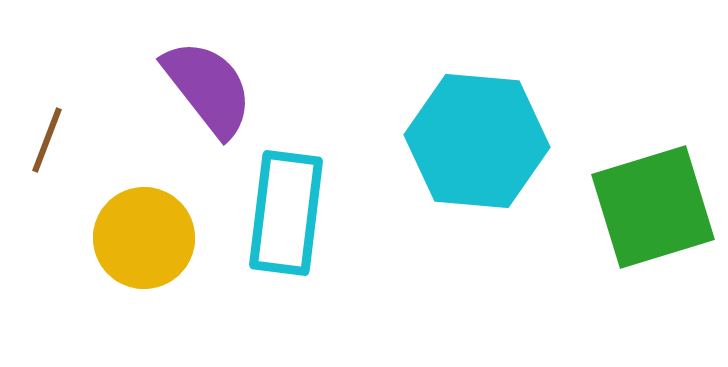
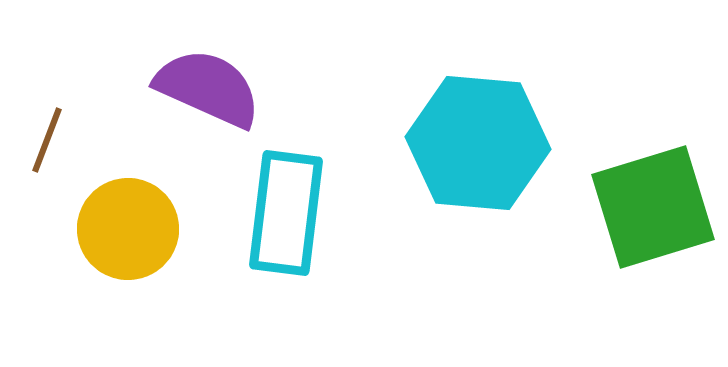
purple semicircle: rotated 28 degrees counterclockwise
cyan hexagon: moved 1 px right, 2 px down
yellow circle: moved 16 px left, 9 px up
